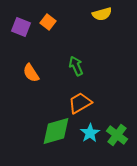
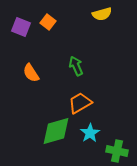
green cross: moved 16 px down; rotated 25 degrees counterclockwise
